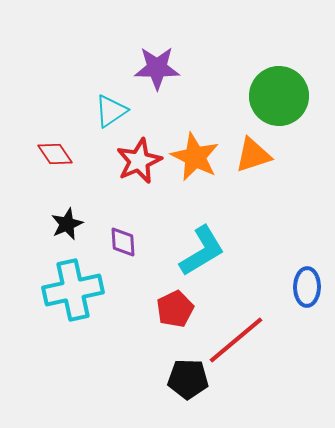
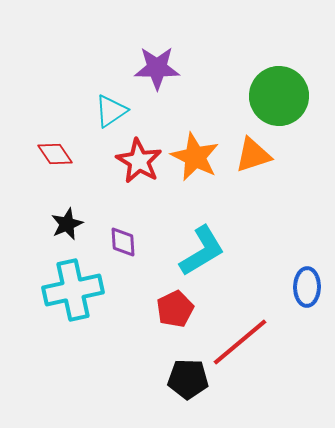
red star: rotated 18 degrees counterclockwise
red line: moved 4 px right, 2 px down
